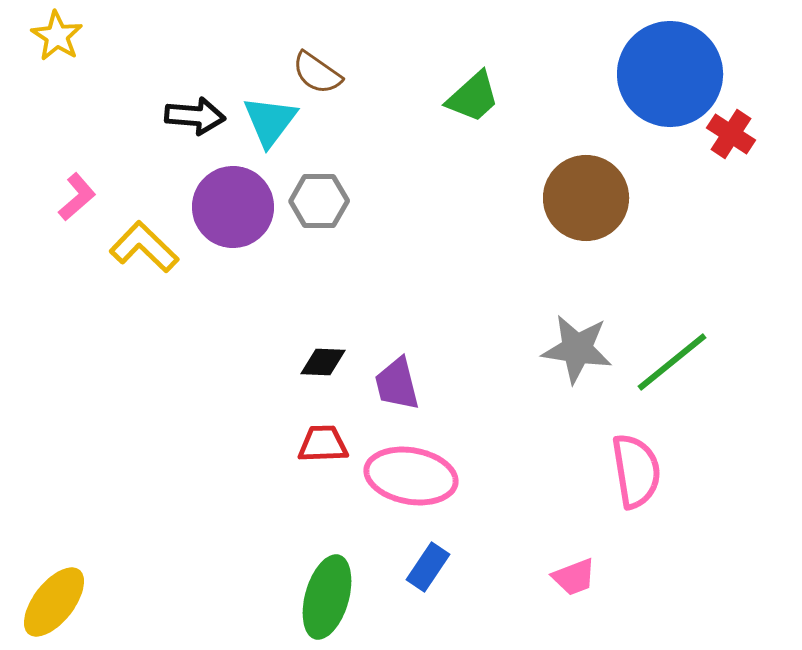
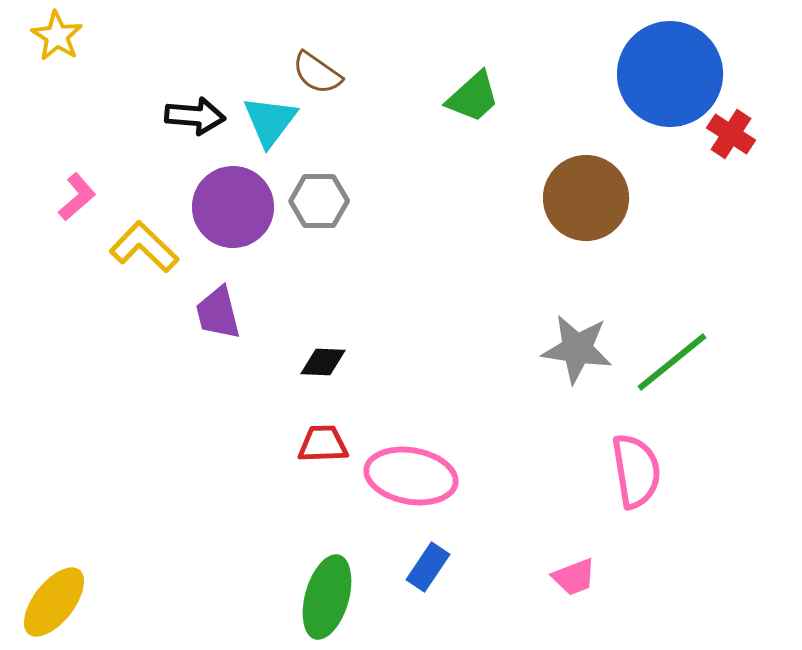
purple trapezoid: moved 179 px left, 71 px up
